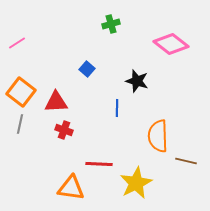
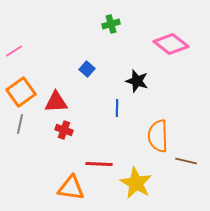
pink line: moved 3 px left, 8 px down
orange square: rotated 16 degrees clockwise
yellow star: rotated 16 degrees counterclockwise
